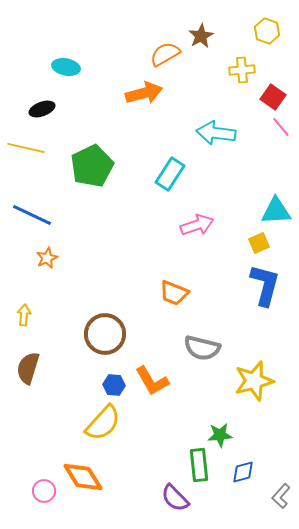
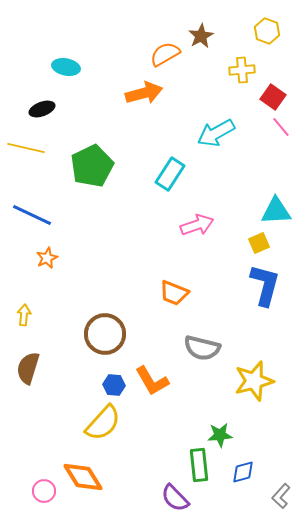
cyan arrow: rotated 36 degrees counterclockwise
